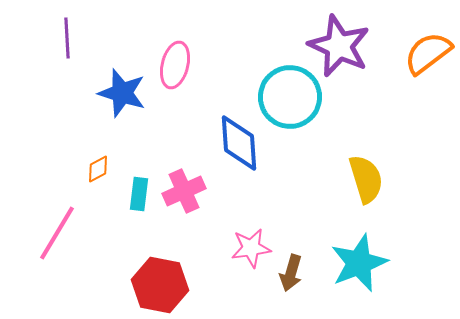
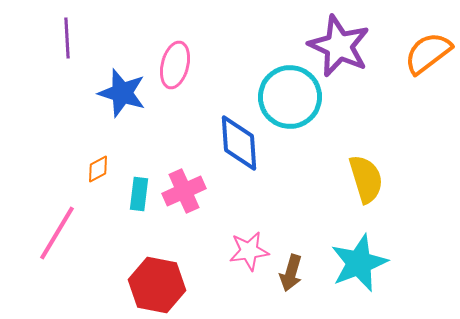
pink star: moved 2 px left, 3 px down
red hexagon: moved 3 px left
